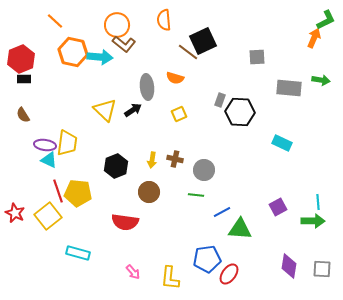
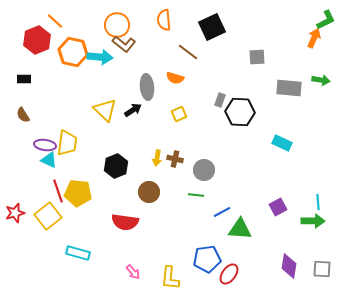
black square at (203, 41): moved 9 px right, 14 px up
red hexagon at (21, 59): moved 16 px right, 19 px up
yellow arrow at (152, 160): moved 5 px right, 2 px up
red star at (15, 213): rotated 30 degrees clockwise
